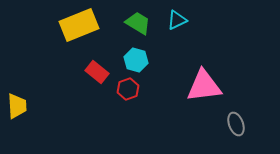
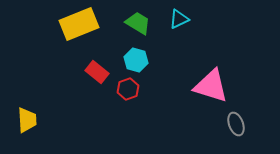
cyan triangle: moved 2 px right, 1 px up
yellow rectangle: moved 1 px up
pink triangle: moved 7 px right; rotated 24 degrees clockwise
yellow trapezoid: moved 10 px right, 14 px down
